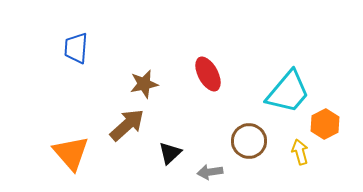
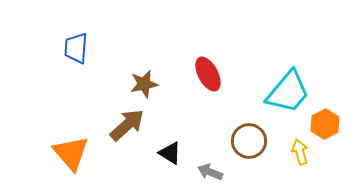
black triangle: rotated 45 degrees counterclockwise
gray arrow: rotated 30 degrees clockwise
